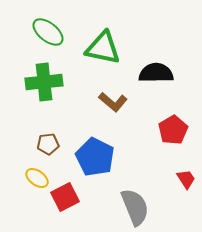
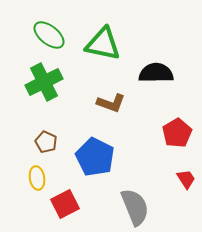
green ellipse: moved 1 px right, 3 px down
green triangle: moved 4 px up
green cross: rotated 21 degrees counterclockwise
brown L-shape: moved 2 px left, 1 px down; rotated 20 degrees counterclockwise
red pentagon: moved 4 px right, 3 px down
brown pentagon: moved 2 px left, 2 px up; rotated 30 degrees clockwise
yellow ellipse: rotated 45 degrees clockwise
red square: moved 7 px down
